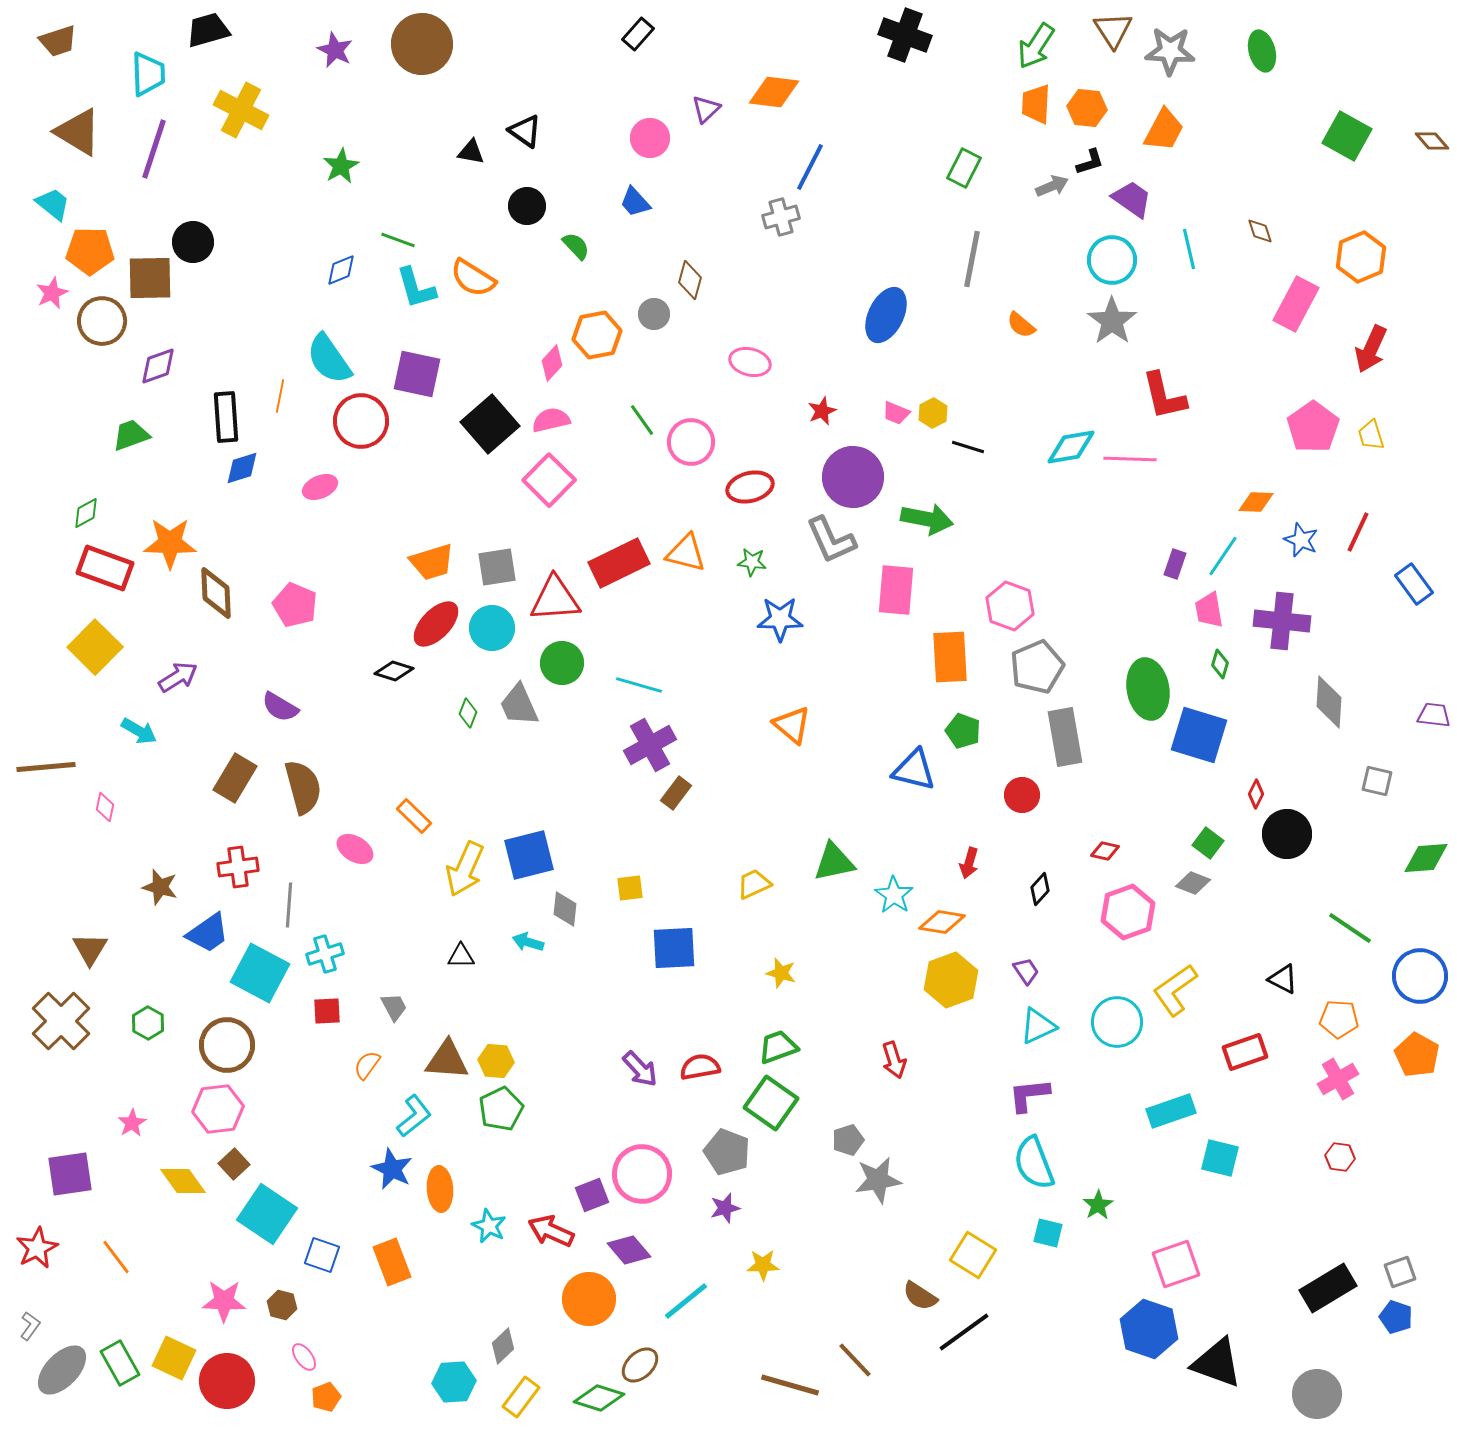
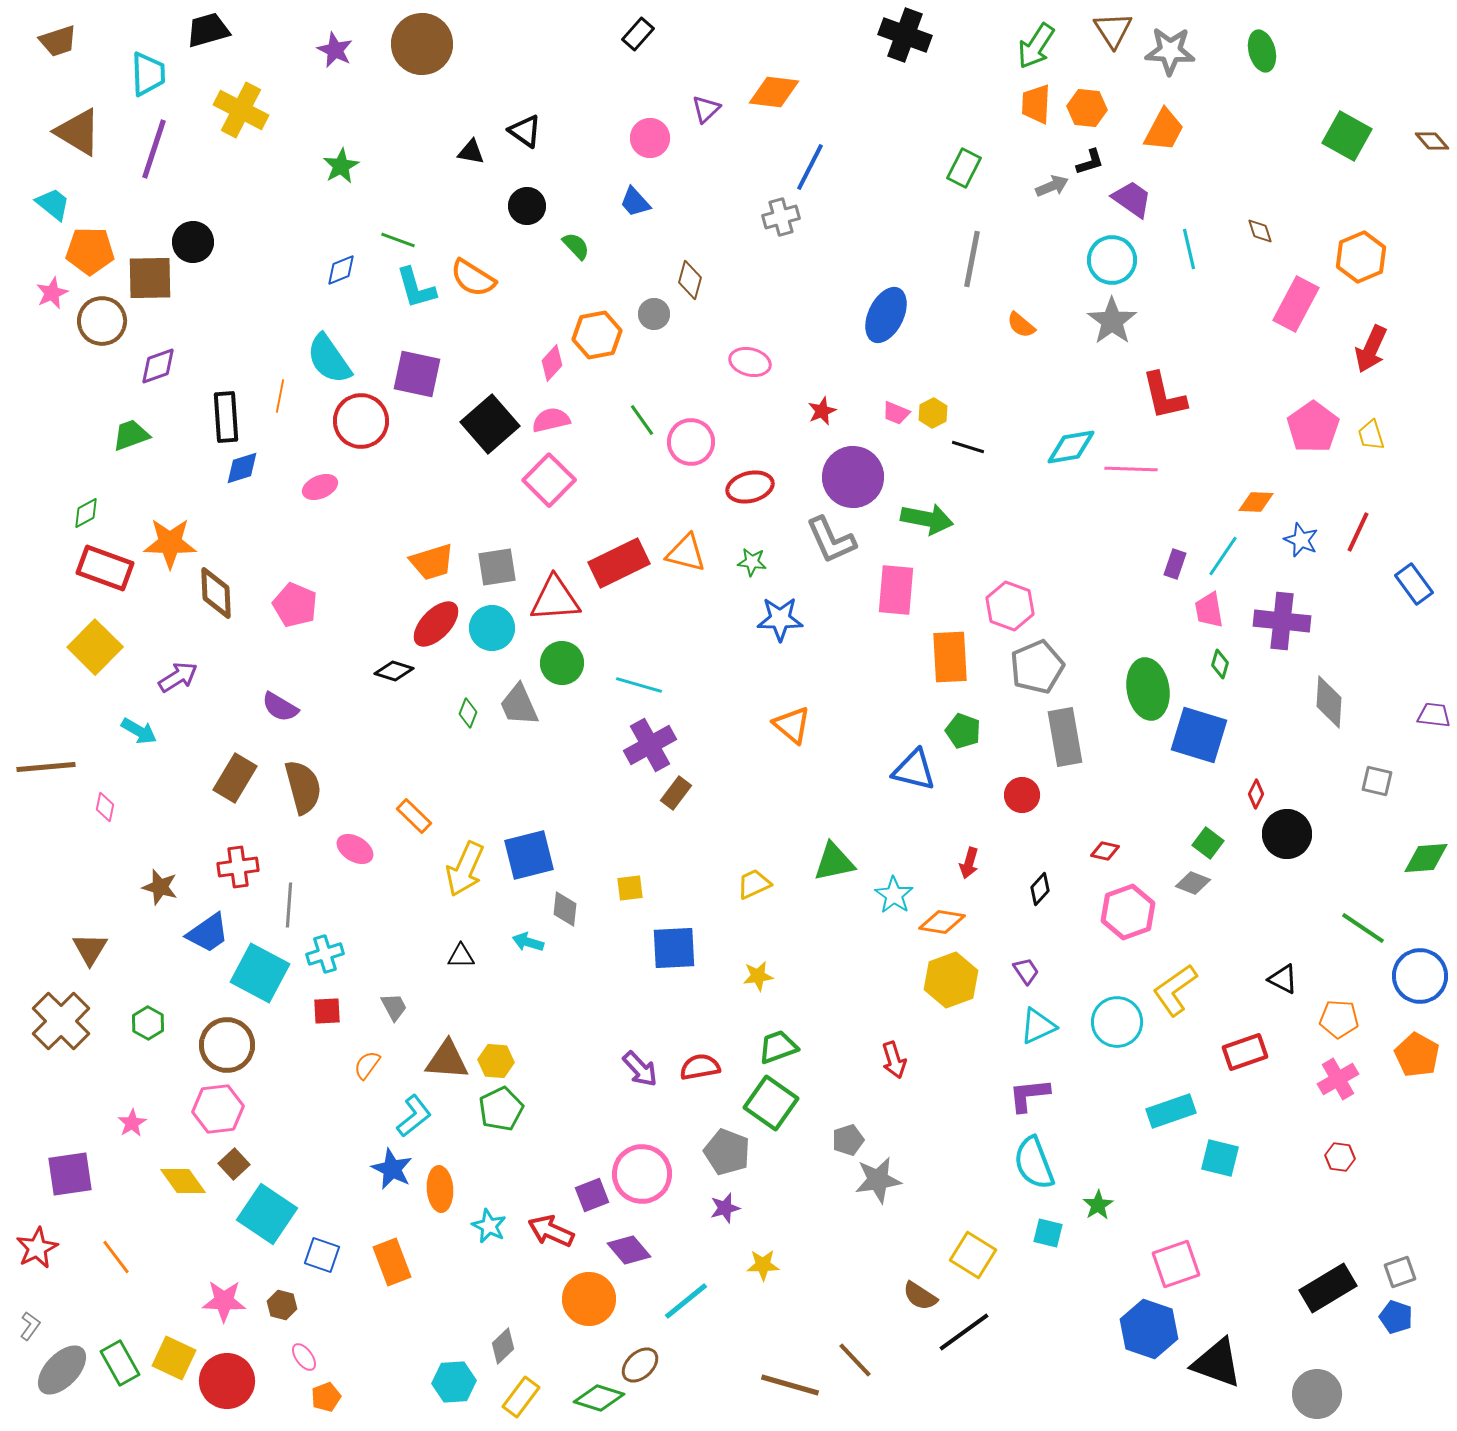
pink line at (1130, 459): moved 1 px right, 10 px down
green line at (1350, 928): moved 13 px right
yellow star at (781, 973): moved 23 px left, 3 px down; rotated 24 degrees counterclockwise
